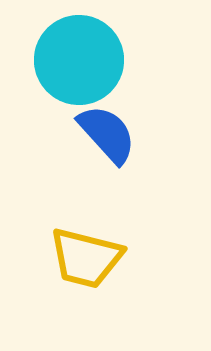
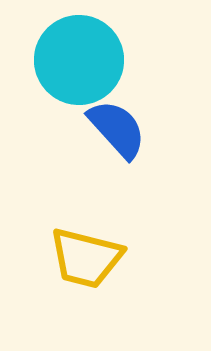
blue semicircle: moved 10 px right, 5 px up
